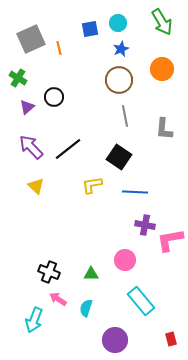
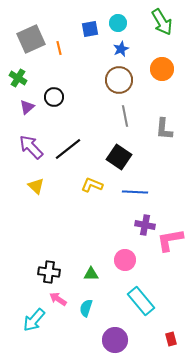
yellow L-shape: rotated 30 degrees clockwise
black cross: rotated 15 degrees counterclockwise
cyan arrow: rotated 20 degrees clockwise
